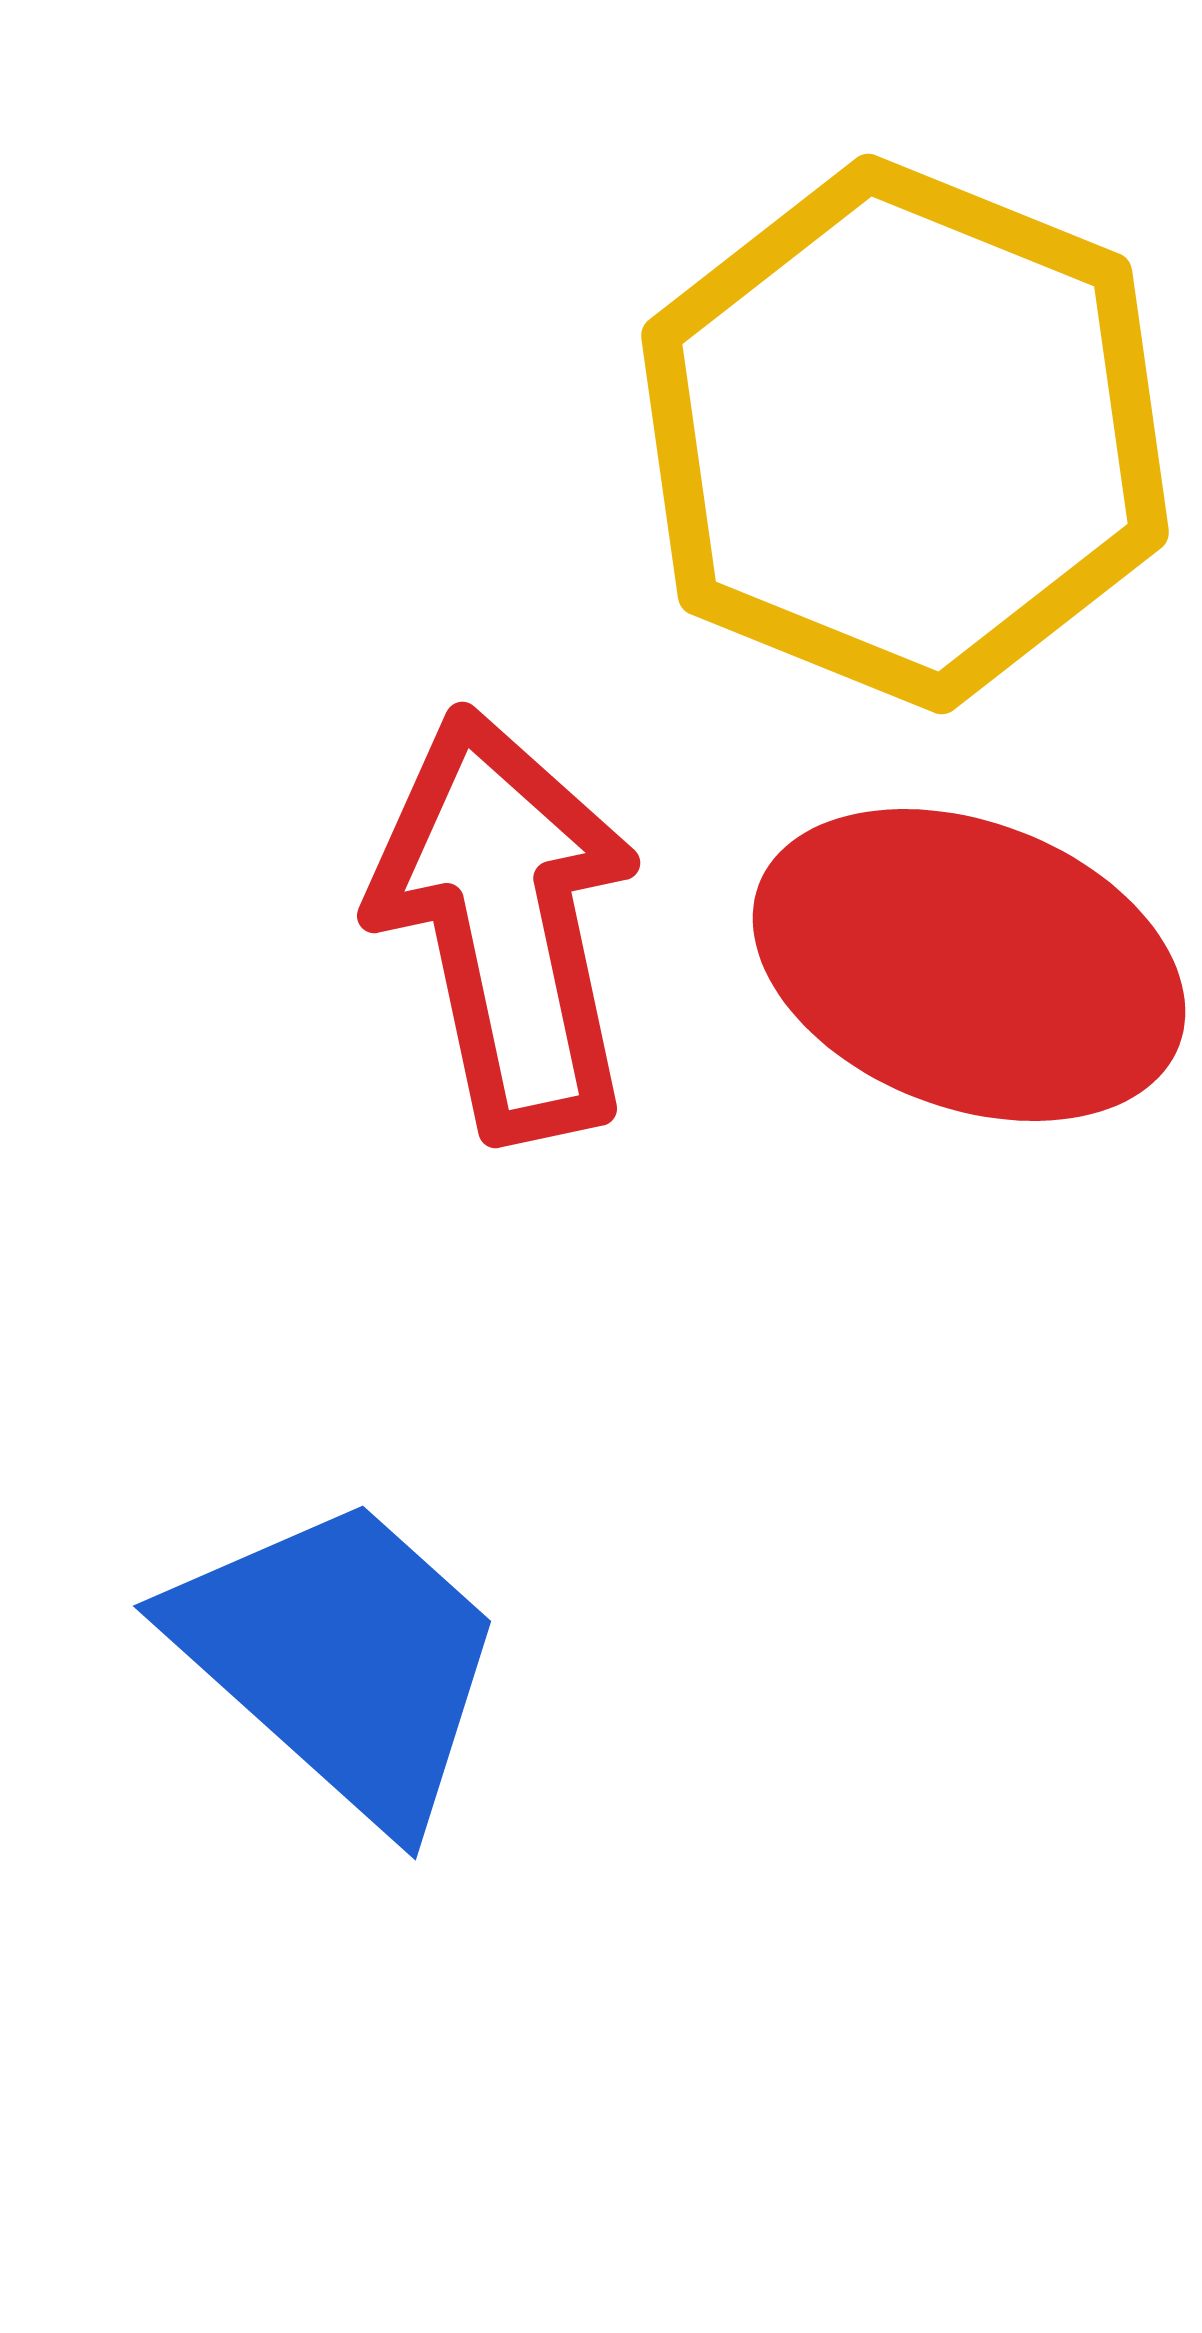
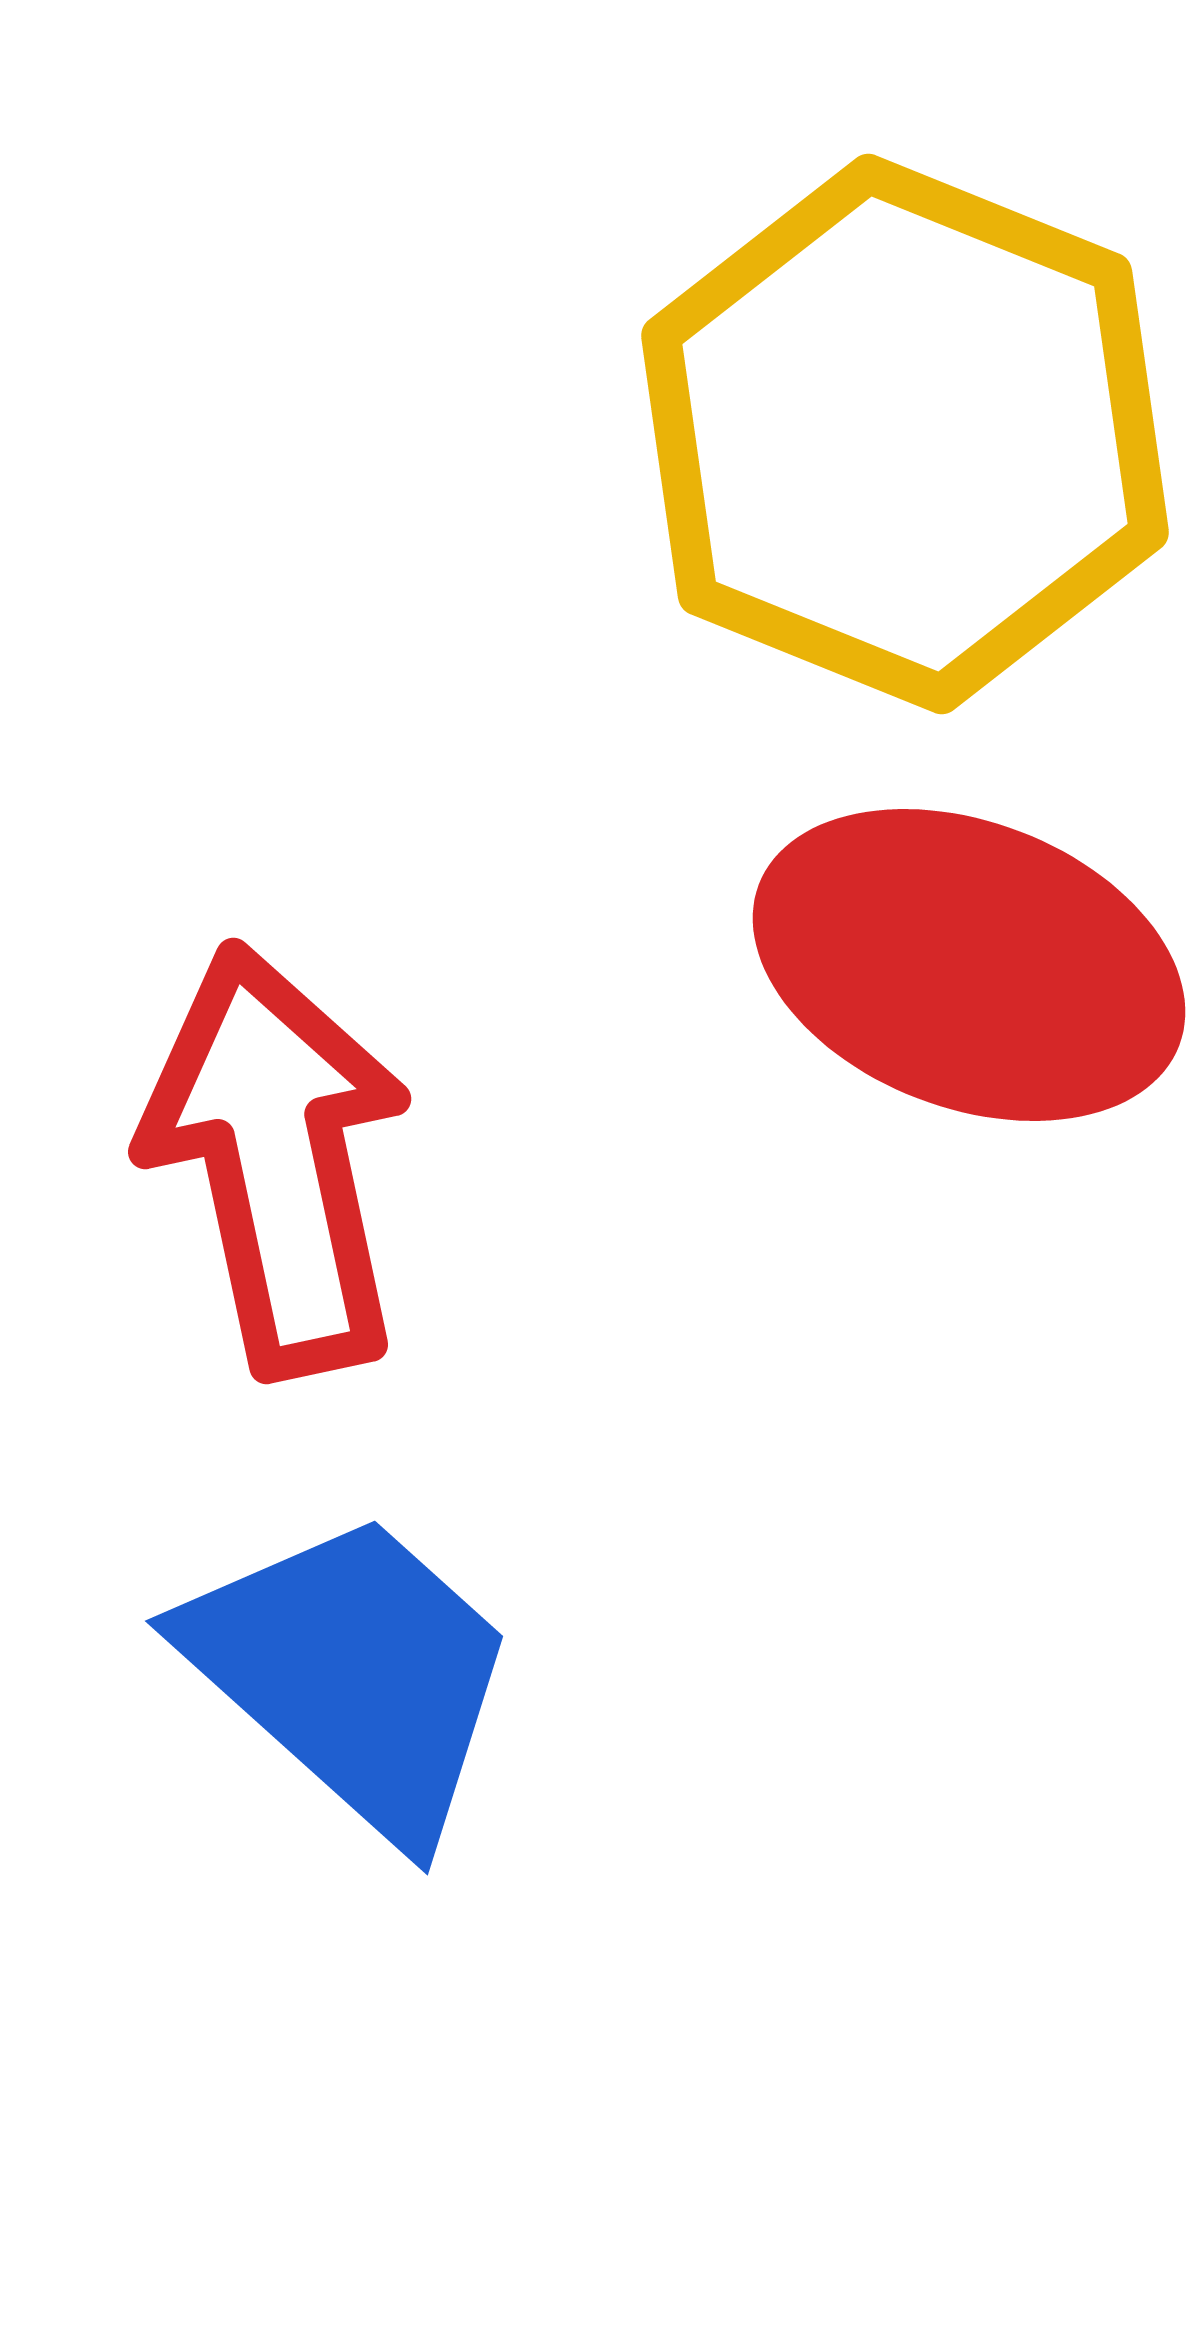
red arrow: moved 229 px left, 236 px down
blue trapezoid: moved 12 px right, 15 px down
